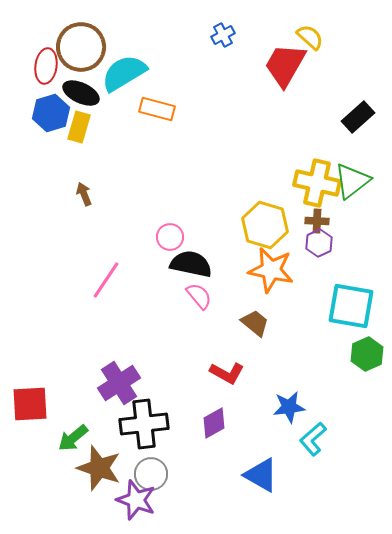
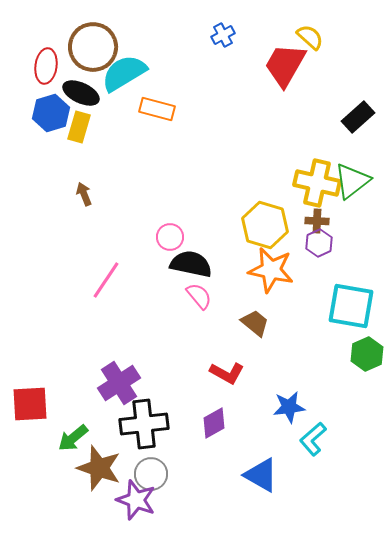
brown circle: moved 12 px right
